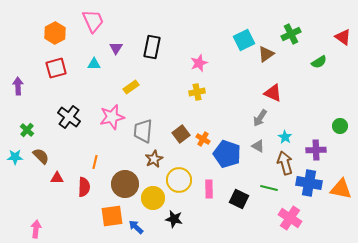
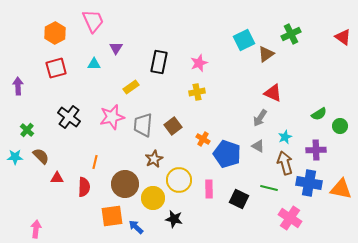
black rectangle at (152, 47): moved 7 px right, 15 px down
green semicircle at (319, 62): moved 52 px down
gray trapezoid at (143, 131): moved 6 px up
brown square at (181, 134): moved 8 px left, 8 px up
cyan star at (285, 137): rotated 16 degrees clockwise
